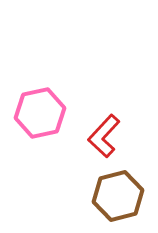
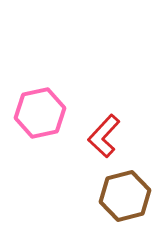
brown hexagon: moved 7 px right
